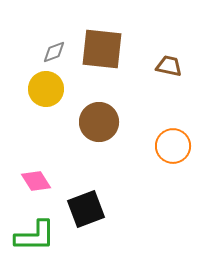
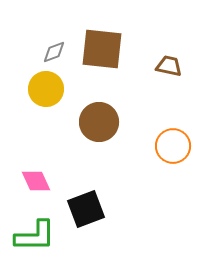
pink diamond: rotated 8 degrees clockwise
